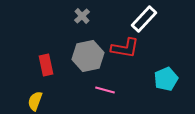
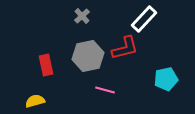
red L-shape: rotated 24 degrees counterclockwise
cyan pentagon: rotated 10 degrees clockwise
yellow semicircle: rotated 54 degrees clockwise
